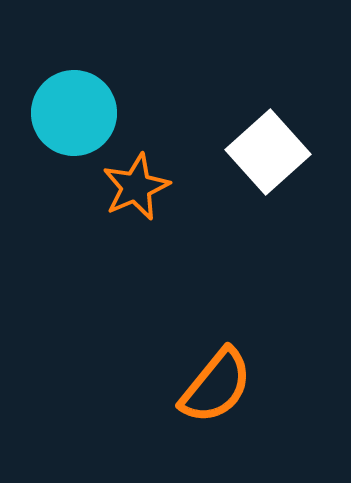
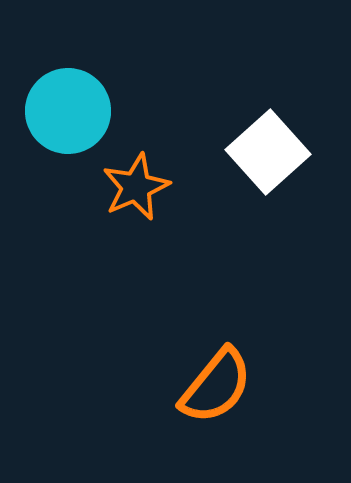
cyan circle: moved 6 px left, 2 px up
